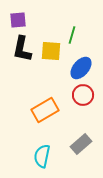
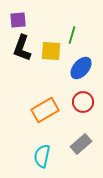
black L-shape: moved 1 px up; rotated 8 degrees clockwise
red circle: moved 7 px down
